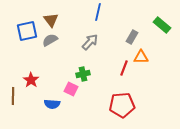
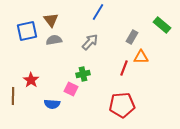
blue line: rotated 18 degrees clockwise
gray semicircle: moved 4 px right; rotated 21 degrees clockwise
